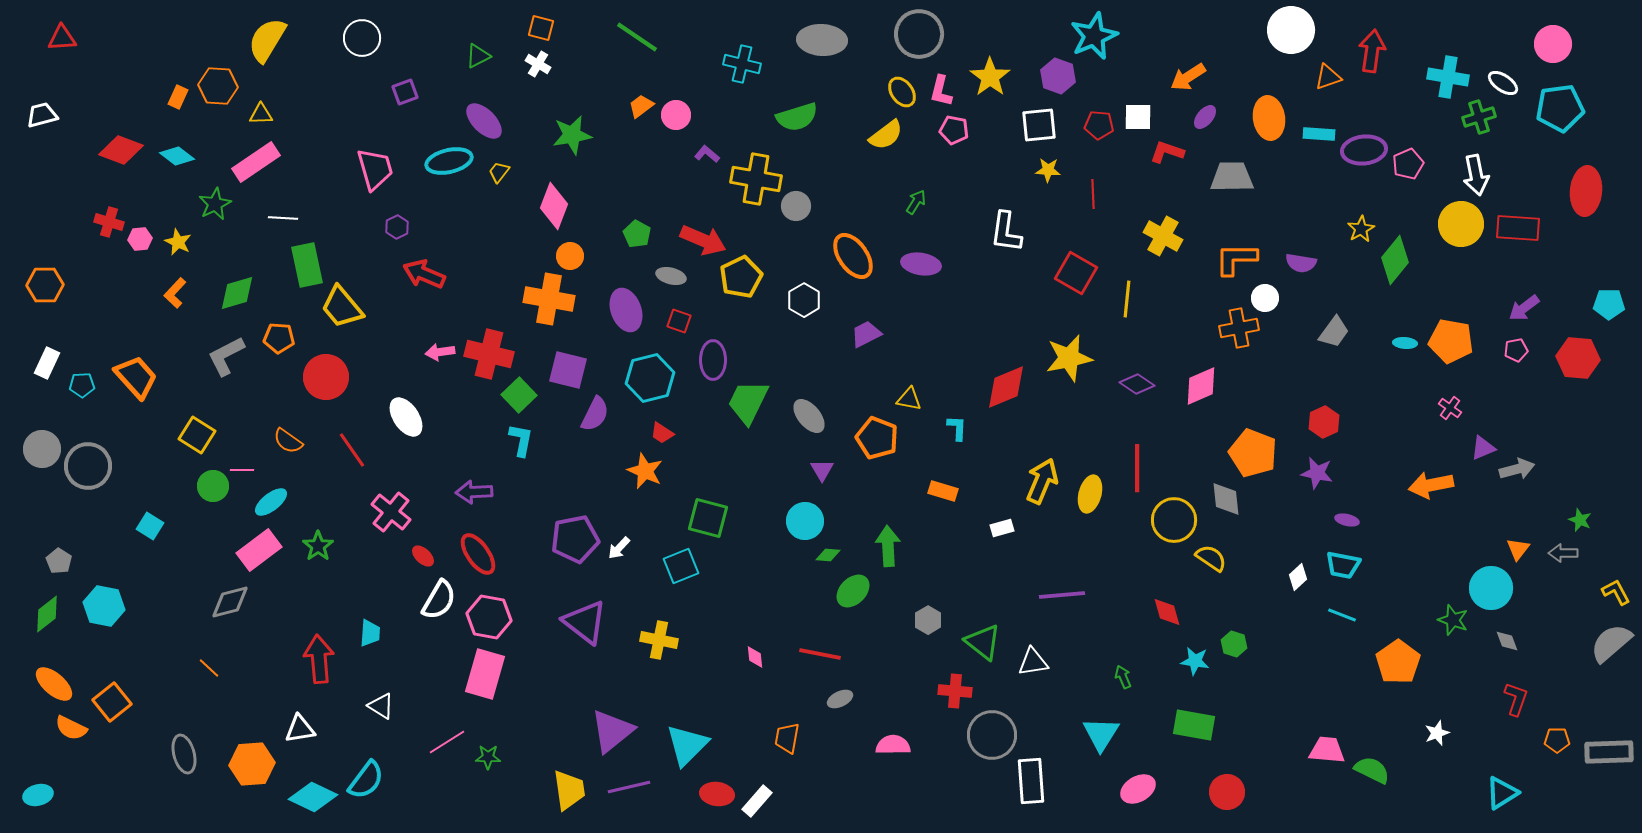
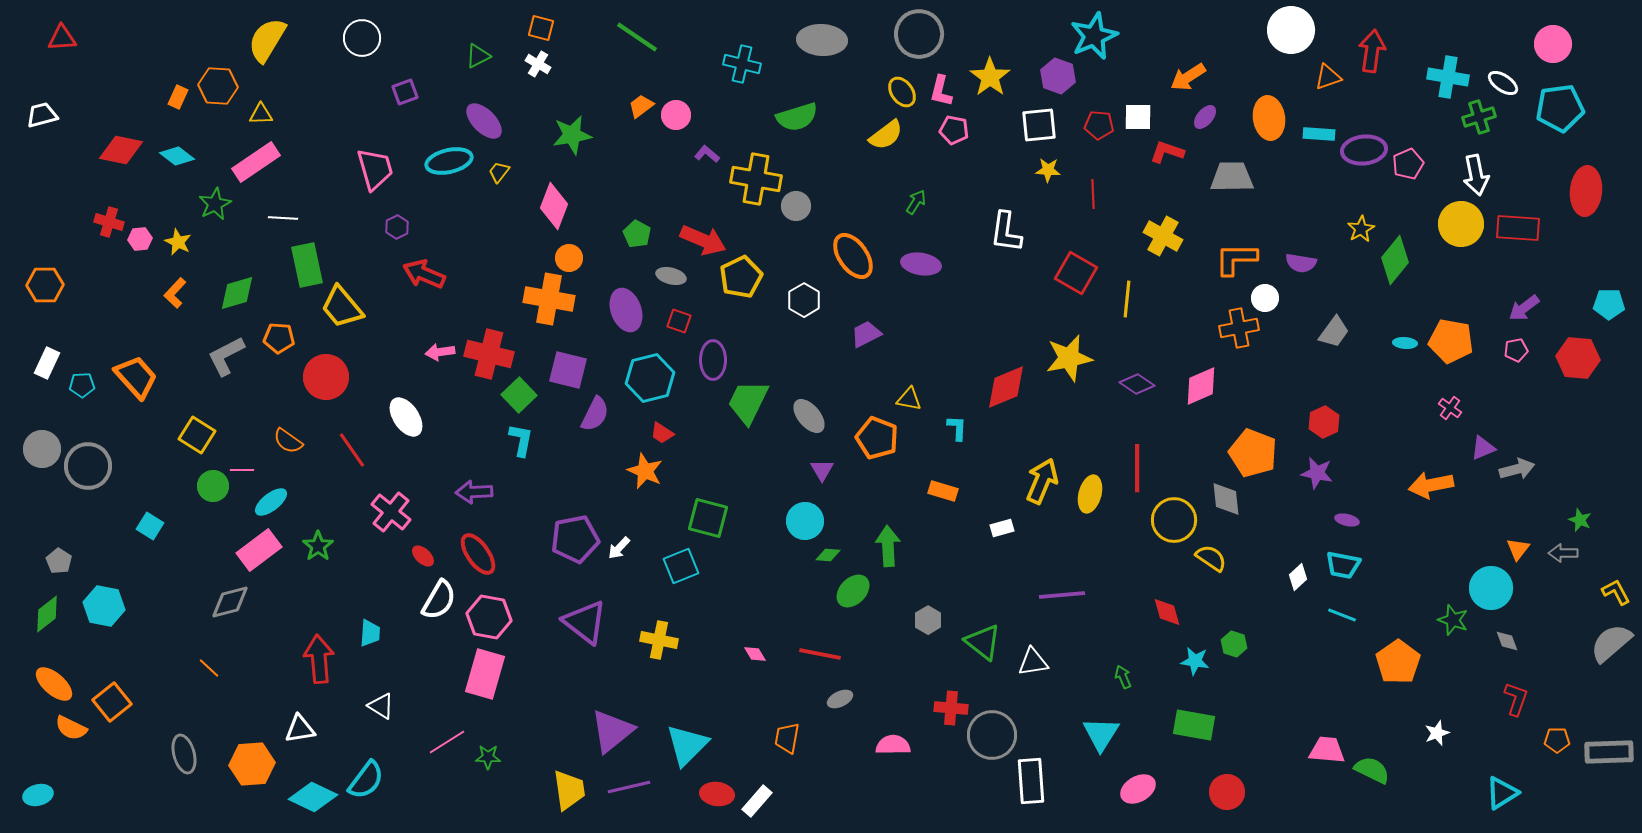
red diamond at (121, 150): rotated 9 degrees counterclockwise
orange circle at (570, 256): moved 1 px left, 2 px down
pink diamond at (755, 657): moved 3 px up; rotated 25 degrees counterclockwise
red cross at (955, 691): moved 4 px left, 17 px down
